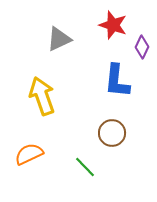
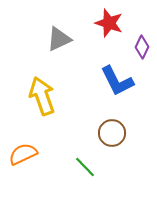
red star: moved 4 px left, 2 px up
blue L-shape: rotated 33 degrees counterclockwise
orange semicircle: moved 6 px left
